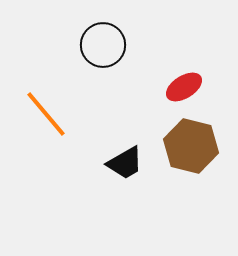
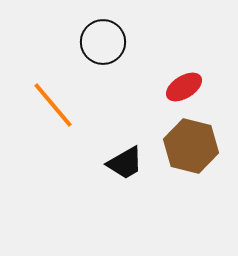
black circle: moved 3 px up
orange line: moved 7 px right, 9 px up
